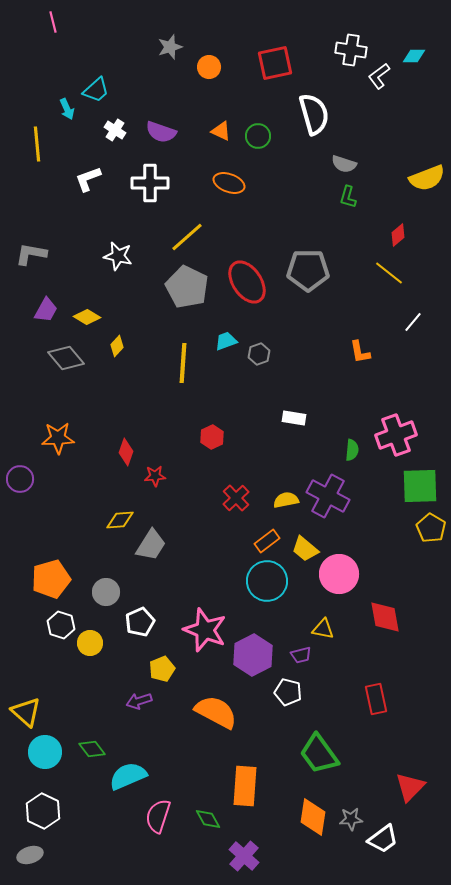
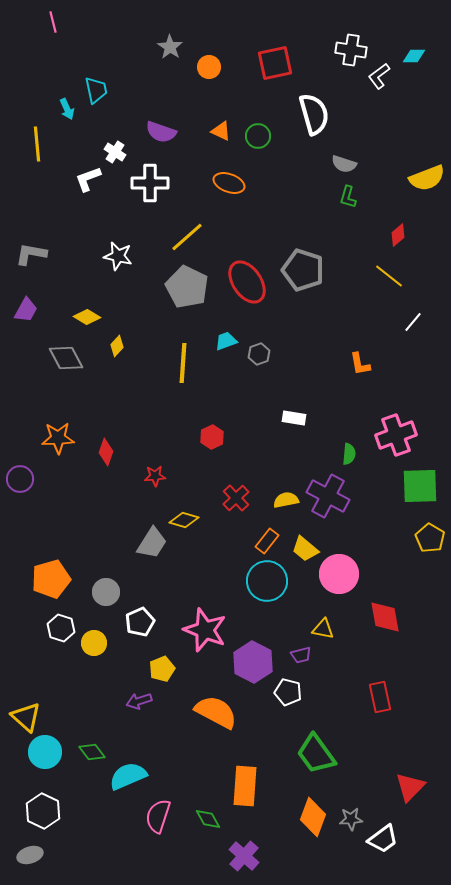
gray star at (170, 47): rotated 20 degrees counterclockwise
cyan trapezoid at (96, 90): rotated 60 degrees counterclockwise
white cross at (115, 130): moved 22 px down
gray pentagon at (308, 270): moved 5 px left; rotated 18 degrees clockwise
yellow line at (389, 273): moved 3 px down
purple trapezoid at (46, 310): moved 20 px left
orange L-shape at (360, 352): moved 12 px down
gray diamond at (66, 358): rotated 12 degrees clockwise
green semicircle at (352, 450): moved 3 px left, 4 px down
red diamond at (126, 452): moved 20 px left
yellow diamond at (120, 520): moved 64 px right; rotated 20 degrees clockwise
yellow pentagon at (431, 528): moved 1 px left, 10 px down
orange rectangle at (267, 541): rotated 15 degrees counterclockwise
gray trapezoid at (151, 545): moved 1 px right, 2 px up
white hexagon at (61, 625): moved 3 px down
yellow circle at (90, 643): moved 4 px right
purple hexagon at (253, 655): moved 7 px down; rotated 6 degrees counterclockwise
red rectangle at (376, 699): moved 4 px right, 2 px up
yellow triangle at (26, 712): moved 5 px down
green diamond at (92, 749): moved 3 px down
green trapezoid at (319, 754): moved 3 px left
orange diamond at (313, 817): rotated 12 degrees clockwise
